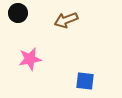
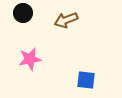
black circle: moved 5 px right
blue square: moved 1 px right, 1 px up
